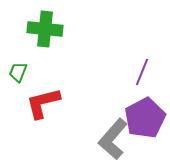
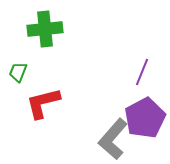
green cross: rotated 12 degrees counterclockwise
